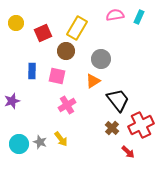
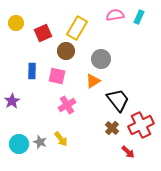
purple star: rotated 14 degrees counterclockwise
